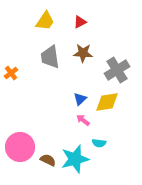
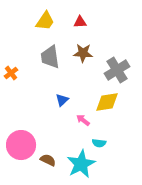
red triangle: rotated 24 degrees clockwise
blue triangle: moved 18 px left, 1 px down
pink circle: moved 1 px right, 2 px up
cyan star: moved 6 px right, 5 px down; rotated 12 degrees counterclockwise
